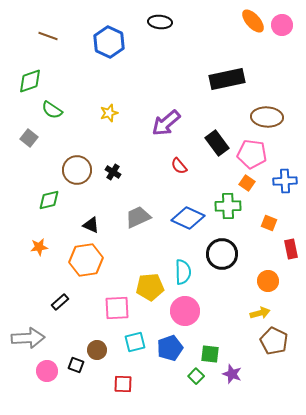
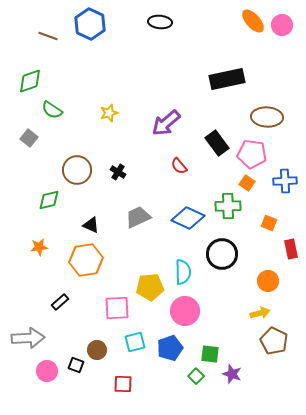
blue hexagon at (109, 42): moved 19 px left, 18 px up
black cross at (113, 172): moved 5 px right
